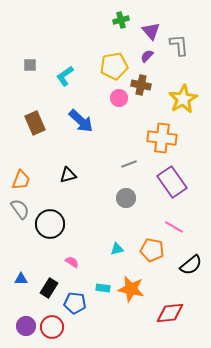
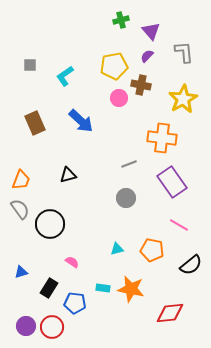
gray L-shape: moved 5 px right, 7 px down
pink line: moved 5 px right, 2 px up
blue triangle: moved 7 px up; rotated 16 degrees counterclockwise
